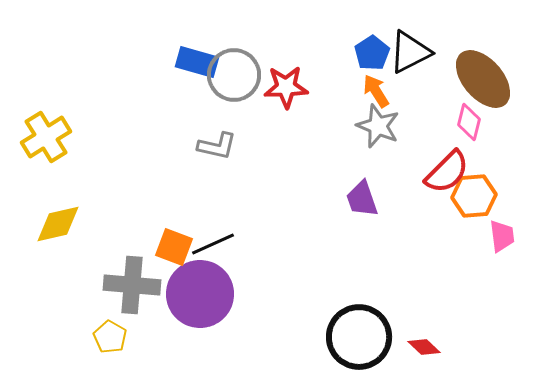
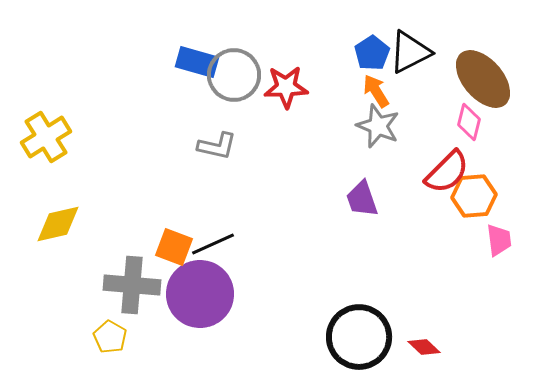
pink trapezoid: moved 3 px left, 4 px down
